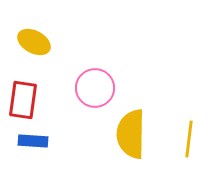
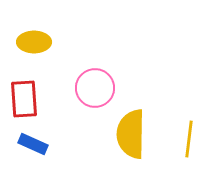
yellow ellipse: rotated 28 degrees counterclockwise
red rectangle: moved 1 px right, 1 px up; rotated 12 degrees counterclockwise
blue rectangle: moved 3 px down; rotated 20 degrees clockwise
